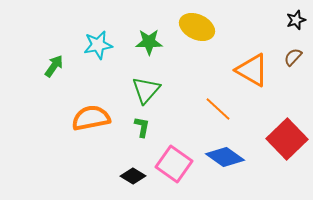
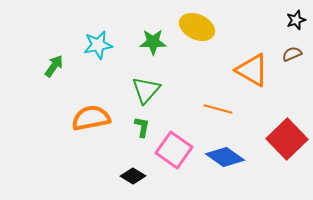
green star: moved 4 px right
brown semicircle: moved 1 px left, 3 px up; rotated 24 degrees clockwise
orange line: rotated 28 degrees counterclockwise
pink square: moved 14 px up
